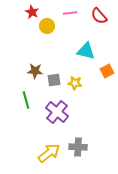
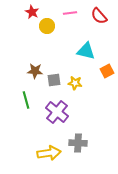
gray cross: moved 4 px up
yellow arrow: rotated 30 degrees clockwise
